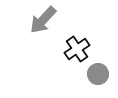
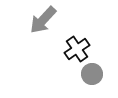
gray circle: moved 6 px left
